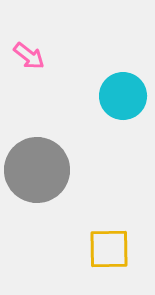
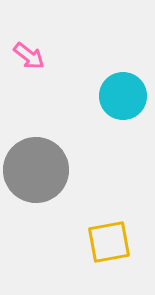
gray circle: moved 1 px left
yellow square: moved 7 px up; rotated 9 degrees counterclockwise
